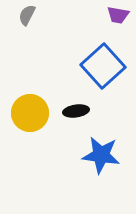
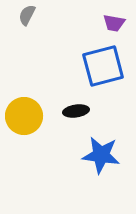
purple trapezoid: moved 4 px left, 8 px down
blue square: rotated 27 degrees clockwise
yellow circle: moved 6 px left, 3 px down
